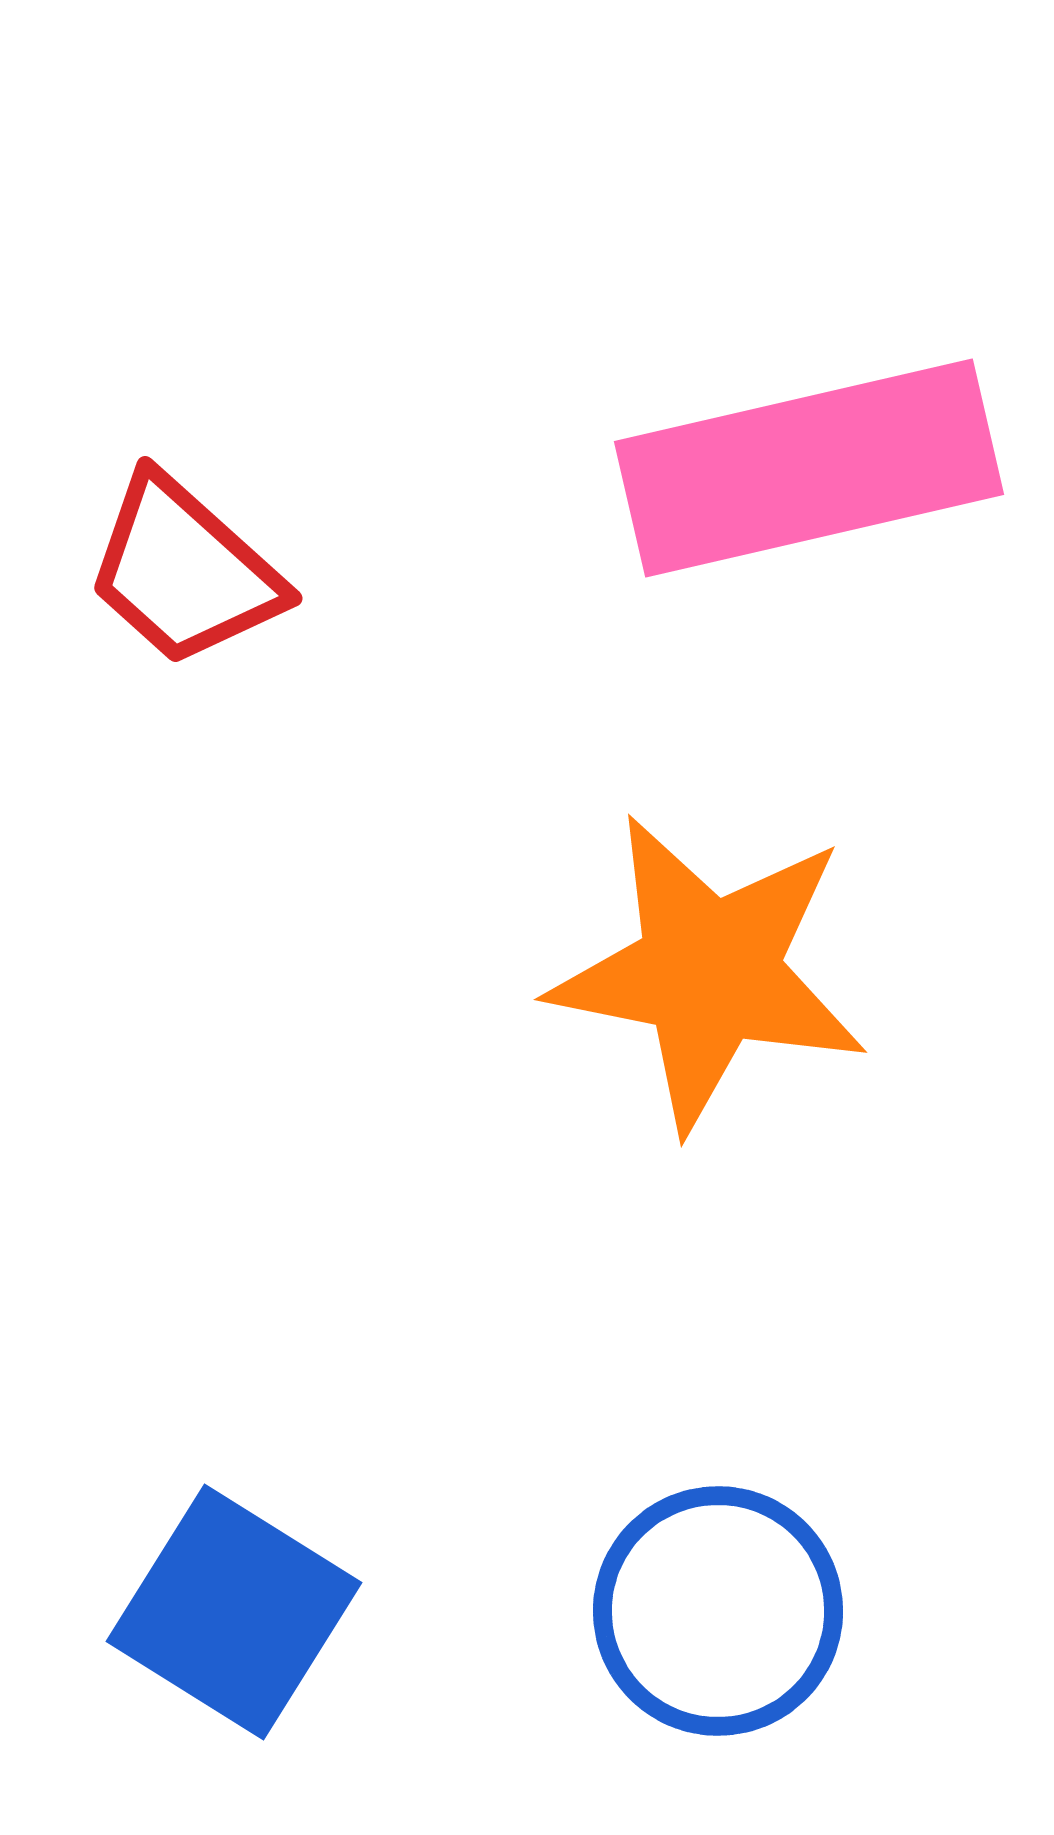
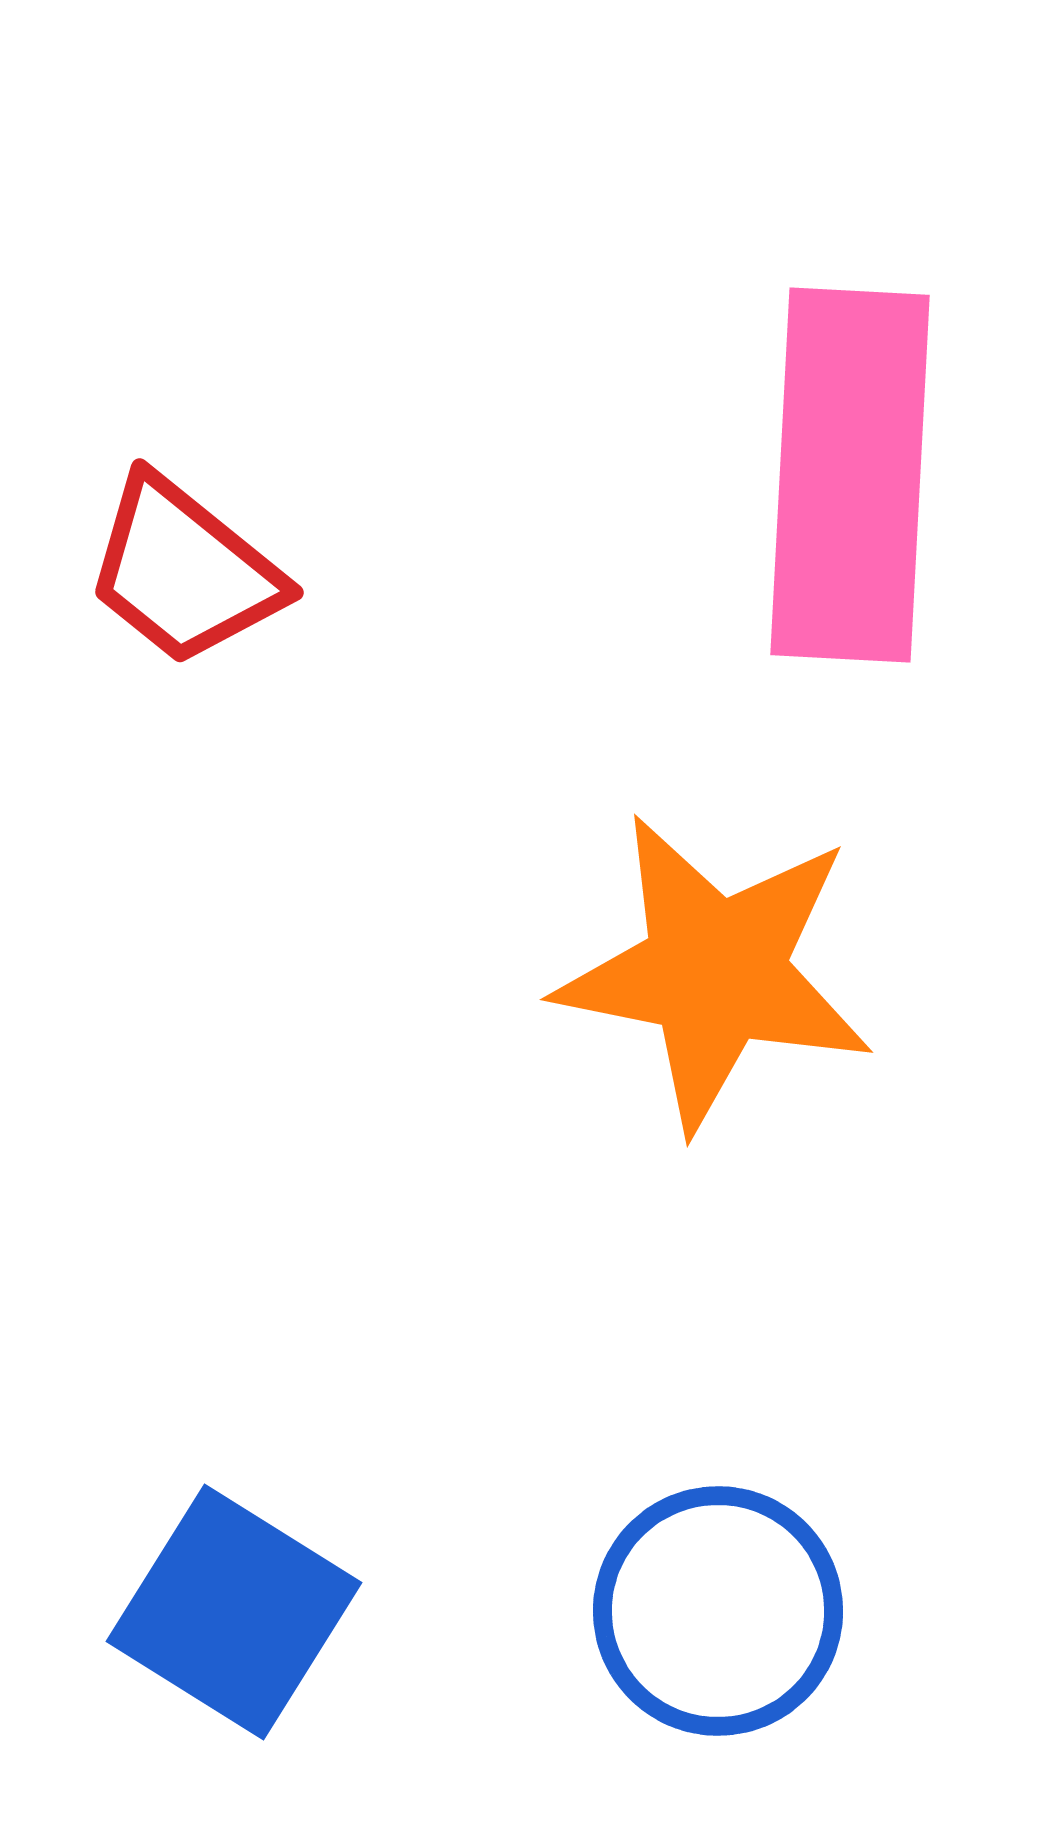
pink rectangle: moved 41 px right, 7 px down; rotated 74 degrees counterclockwise
red trapezoid: rotated 3 degrees counterclockwise
orange star: moved 6 px right
